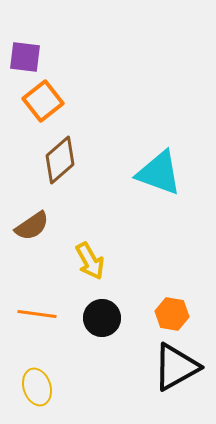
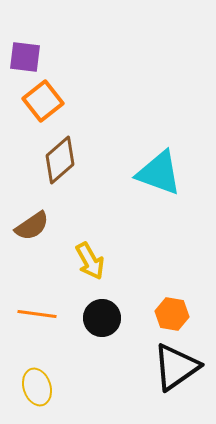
black triangle: rotated 6 degrees counterclockwise
